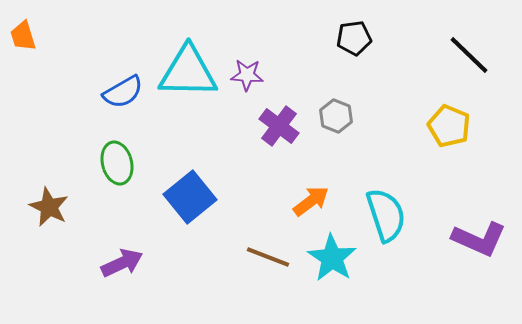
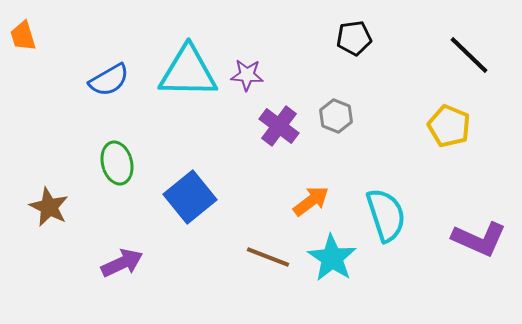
blue semicircle: moved 14 px left, 12 px up
